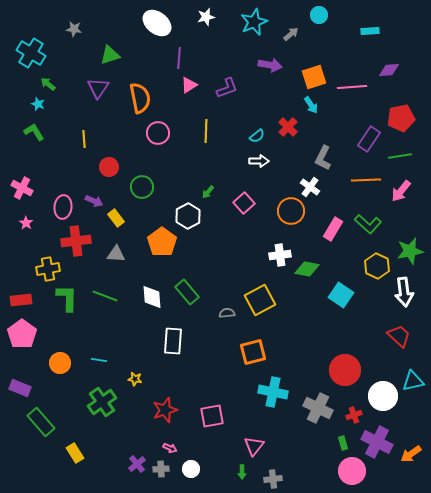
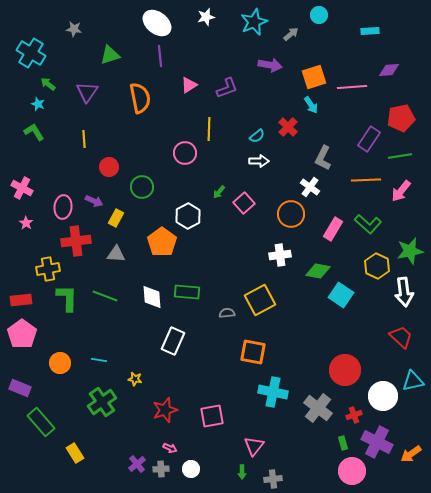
purple line at (179, 58): moved 19 px left, 2 px up; rotated 10 degrees counterclockwise
purple triangle at (98, 88): moved 11 px left, 4 px down
yellow line at (206, 131): moved 3 px right, 2 px up
pink circle at (158, 133): moved 27 px right, 20 px down
green arrow at (208, 192): moved 11 px right
orange circle at (291, 211): moved 3 px down
yellow rectangle at (116, 218): rotated 66 degrees clockwise
green diamond at (307, 269): moved 11 px right, 2 px down
green rectangle at (187, 292): rotated 45 degrees counterclockwise
red trapezoid at (399, 336): moved 2 px right, 1 px down
white rectangle at (173, 341): rotated 20 degrees clockwise
orange square at (253, 352): rotated 24 degrees clockwise
gray cross at (318, 408): rotated 12 degrees clockwise
